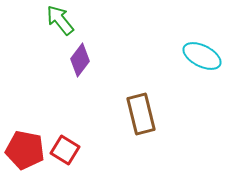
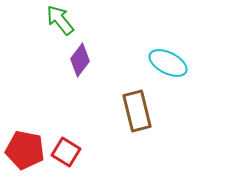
cyan ellipse: moved 34 px left, 7 px down
brown rectangle: moved 4 px left, 3 px up
red square: moved 1 px right, 2 px down
